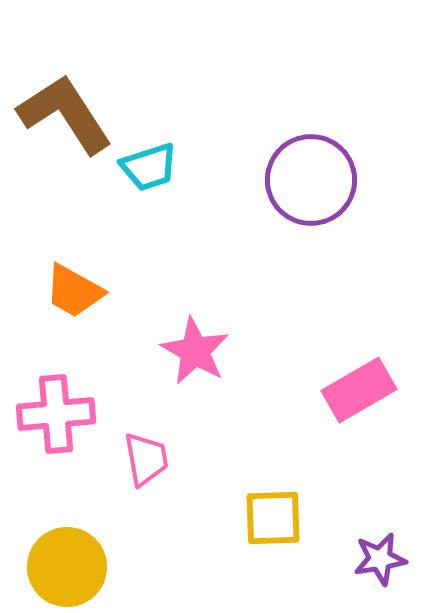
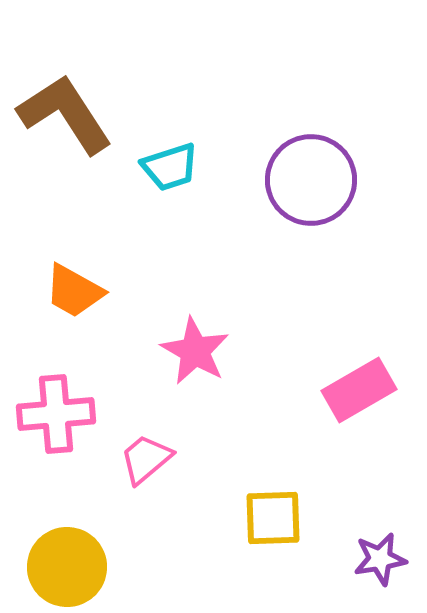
cyan trapezoid: moved 21 px right
pink trapezoid: rotated 120 degrees counterclockwise
